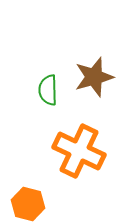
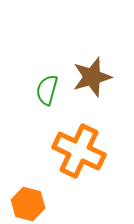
brown star: moved 2 px left
green semicircle: moved 1 px left; rotated 16 degrees clockwise
